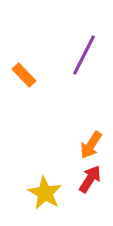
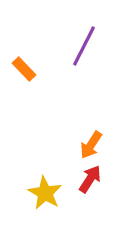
purple line: moved 9 px up
orange rectangle: moved 6 px up
